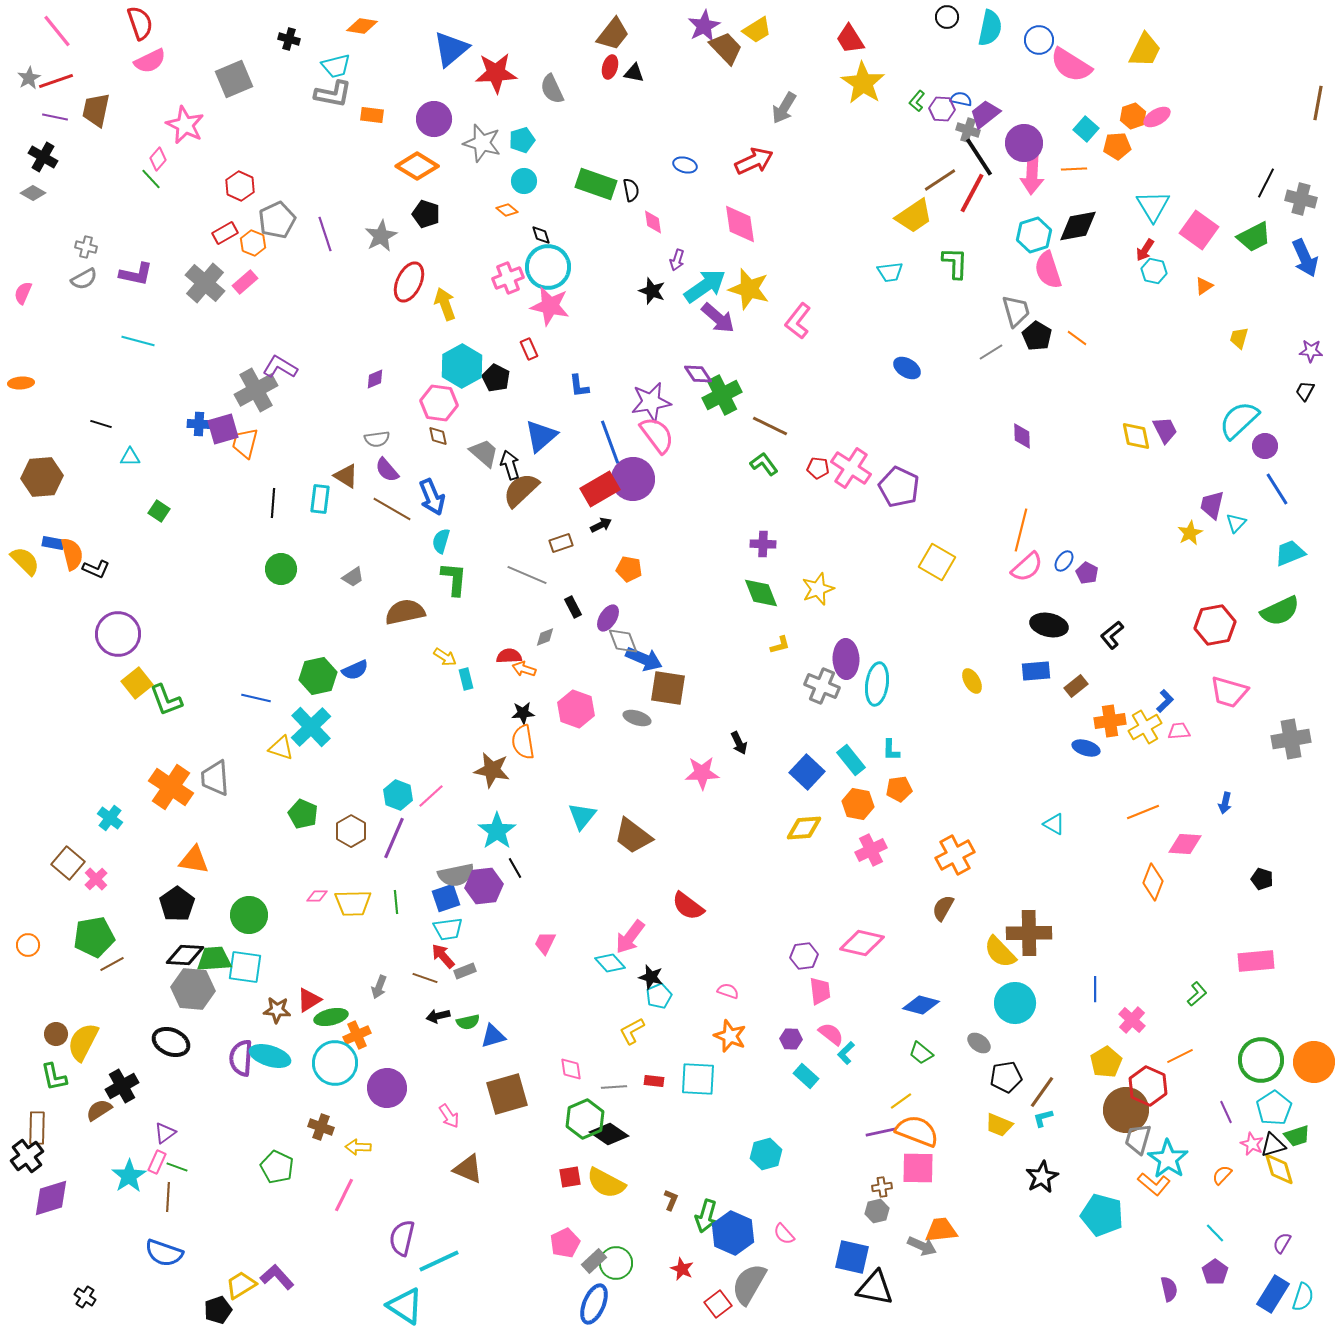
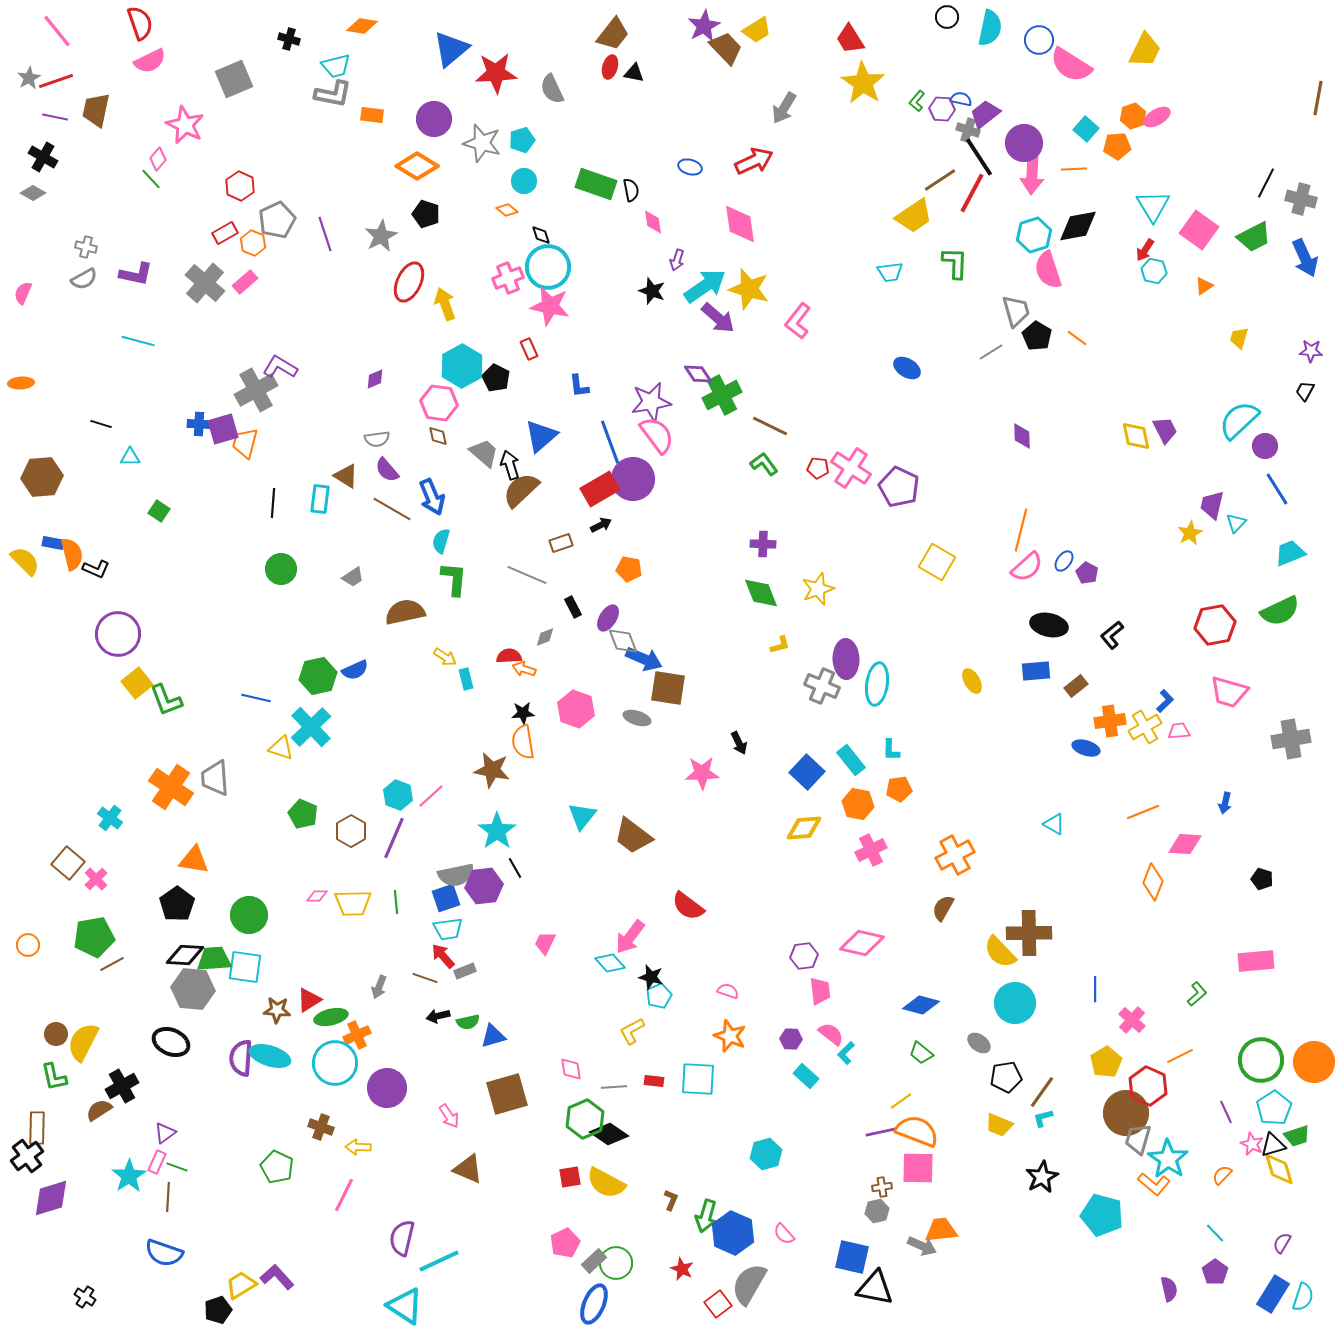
brown line at (1318, 103): moved 5 px up
blue ellipse at (685, 165): moved 5 px right, 2 px down
brown circle at (1126, 1110): moved 3 px down
